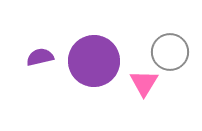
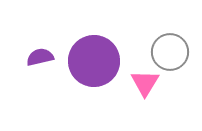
pink triangle: moved 1 px right
